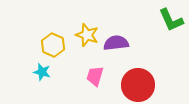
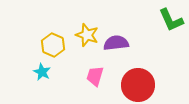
cyan star: rotated 12 degrees clockwise
